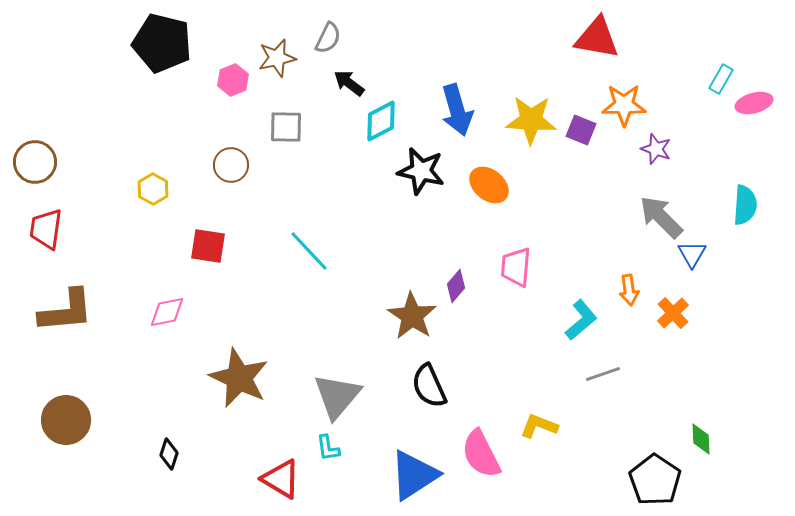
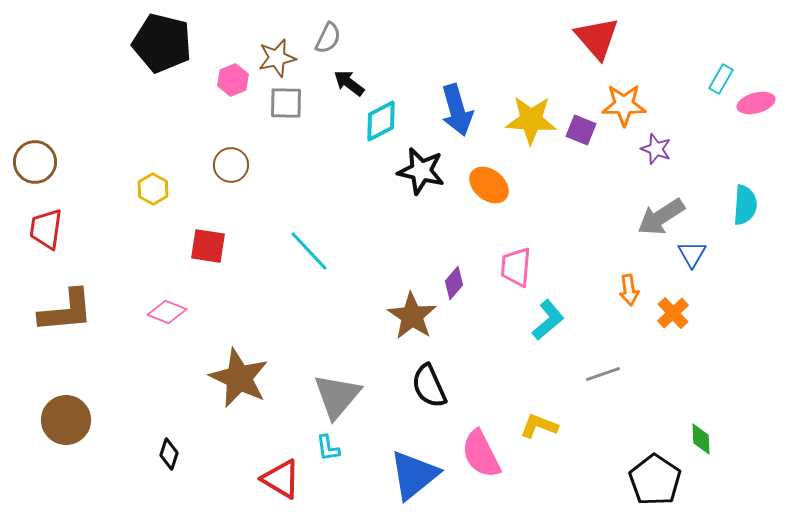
red triangle at (597, 38): rotated 39 degrees clockwise
pink ellipse at (754, 103): moved 2 px right
gray square at (286, 127): moved 24 px up
gray arrow at (661, 217): rotated 78 degrees counterclockwise
purple diamond at (456, 286): moved 2 px left, 3 px up
pink diamond at (167, 312): rotated 33 degrees clockwise
cyan L-shape at (581, 320): moved 33 px left
blue triangle at (414, 475): rotated 6 degrees counterclockwise
